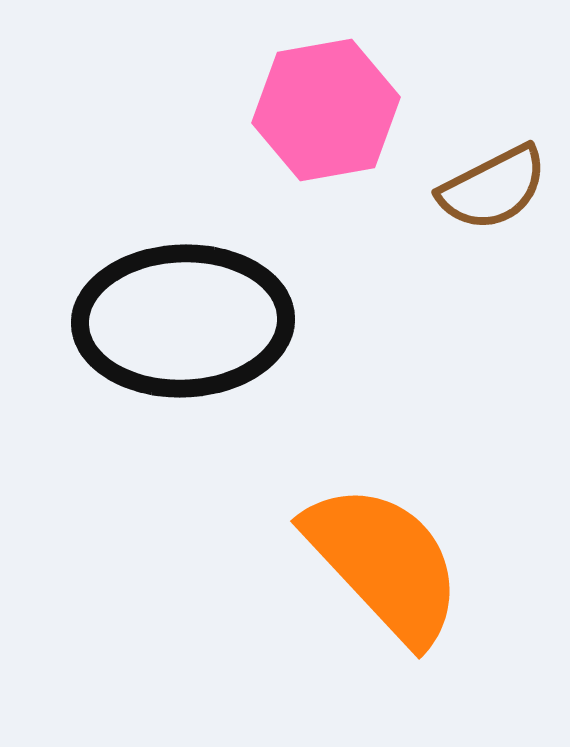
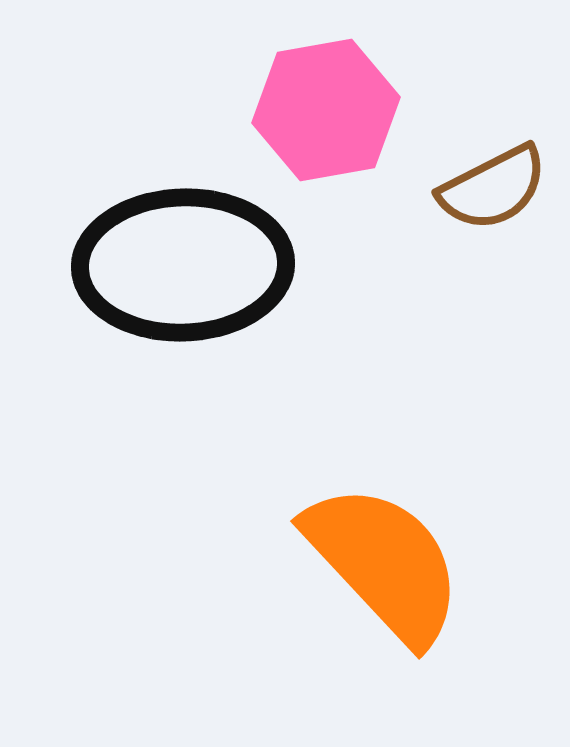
black ellipse: moved 56 px up
